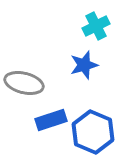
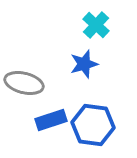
cyan cross: moved 1 px up; rotated 20 degrees counterclockwise
blue star: moved 1 px up
blue hexagon: moved 7 px up; rotated 15 degrees counterclockwise
